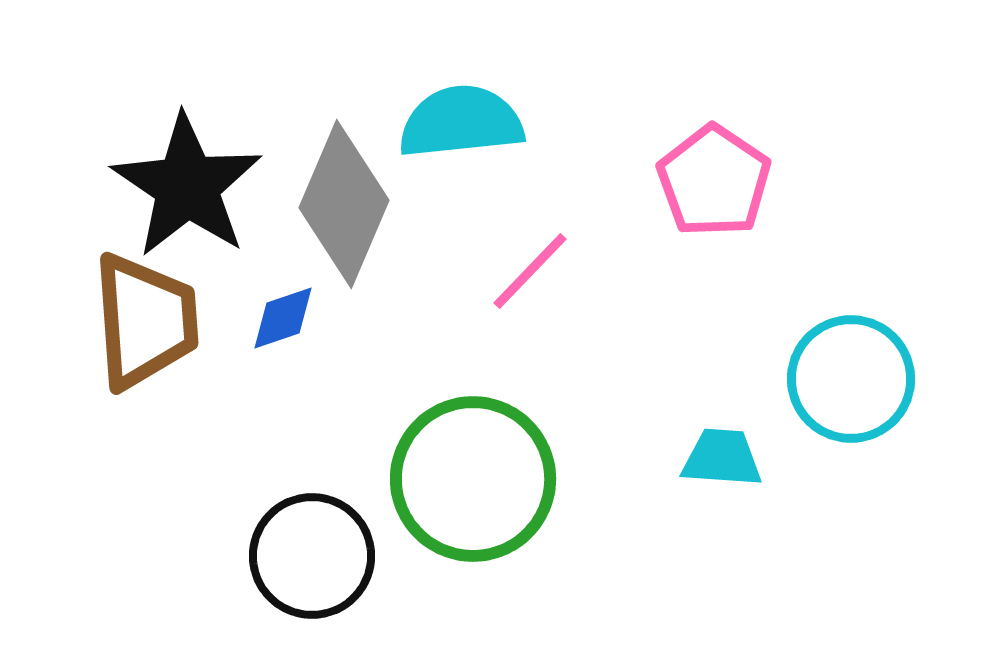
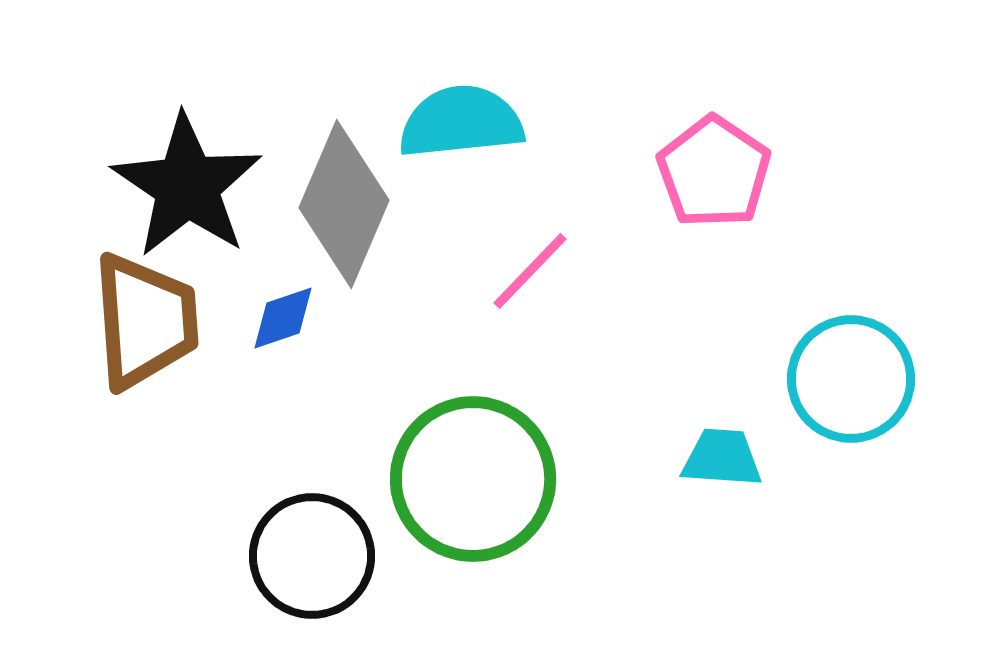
pink pentagon: moved 9 px up
